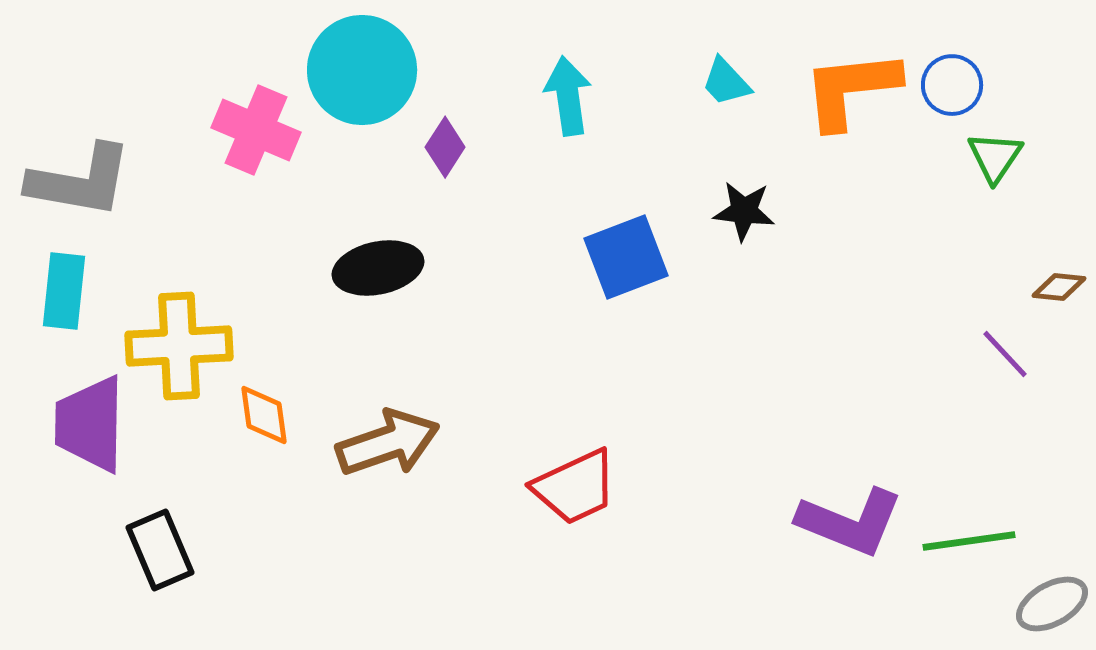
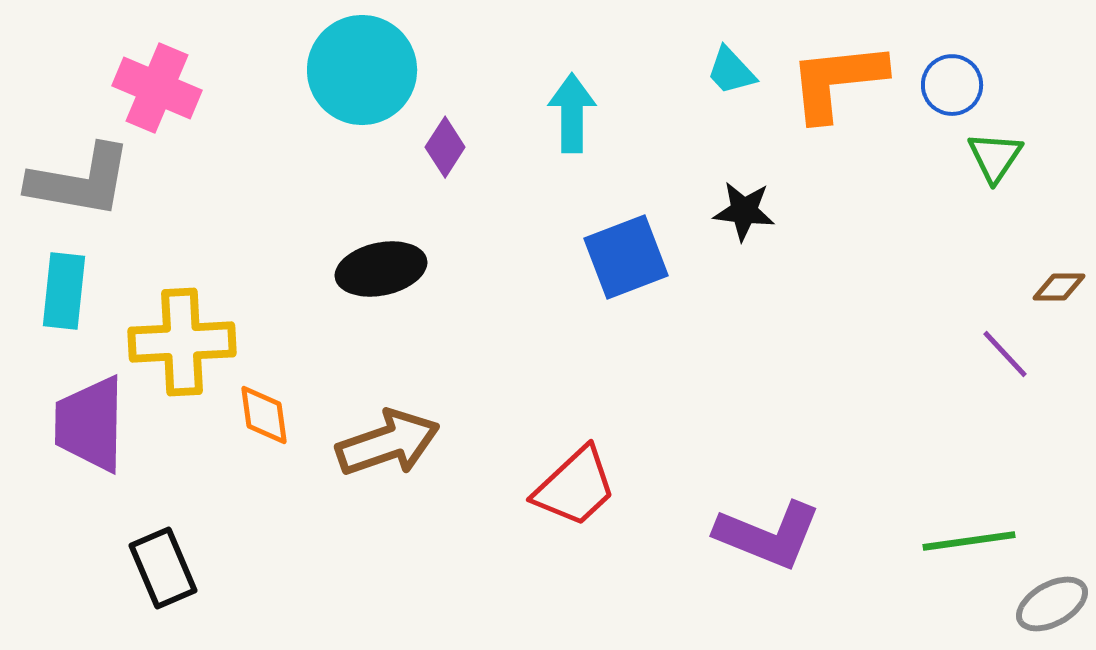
cyan trapezoid: moved 5 px right, 11 px up
orange L-shape: moved 14 px left, 8 px up
cyan arrow: moved 4 px right, 17 px down; rotated 8 degrees clockwise
pink cross: moved 99 px left, 42 px up
black ellipse: moved 3 px right, 1 px down
brown diamond: rotated 6 degrees counterclockwise
yellow cross: moved 3 px right, 4 px up
red trapezoid: rotated 18 degrees counterclockwise
purple L-shape: moved 82 px left, 13 px down
black rectangle: moved 3 px right, 18 px down
